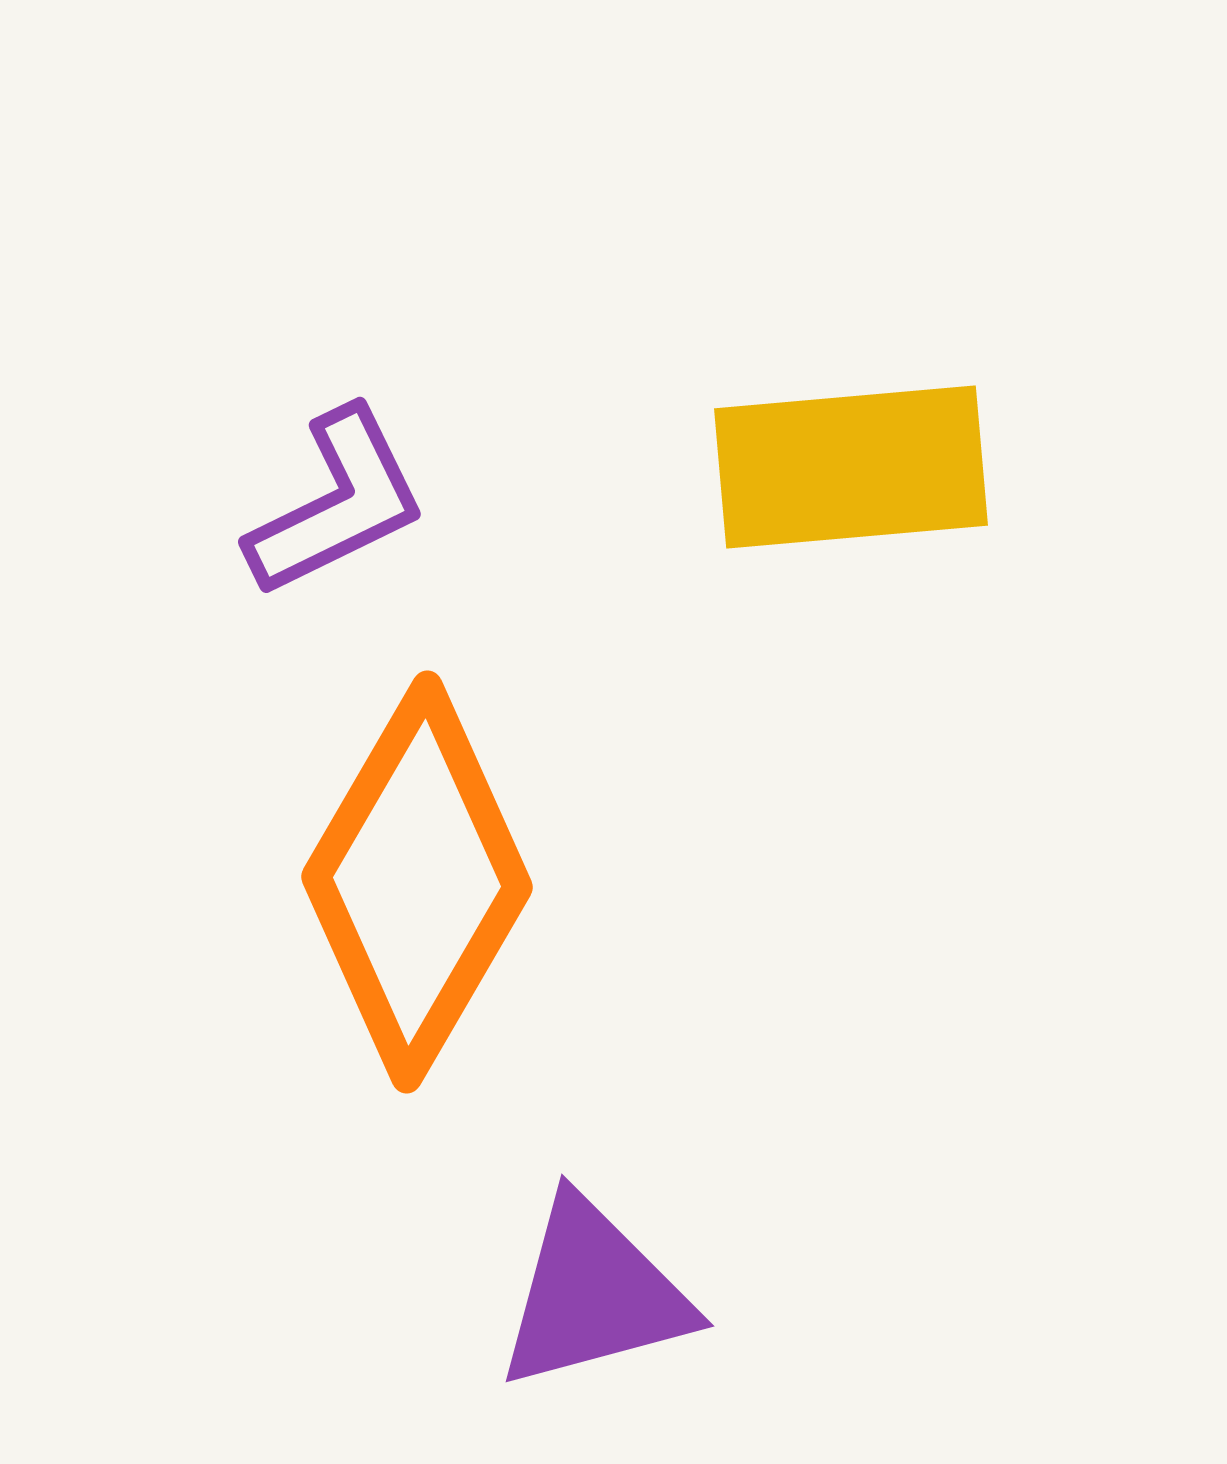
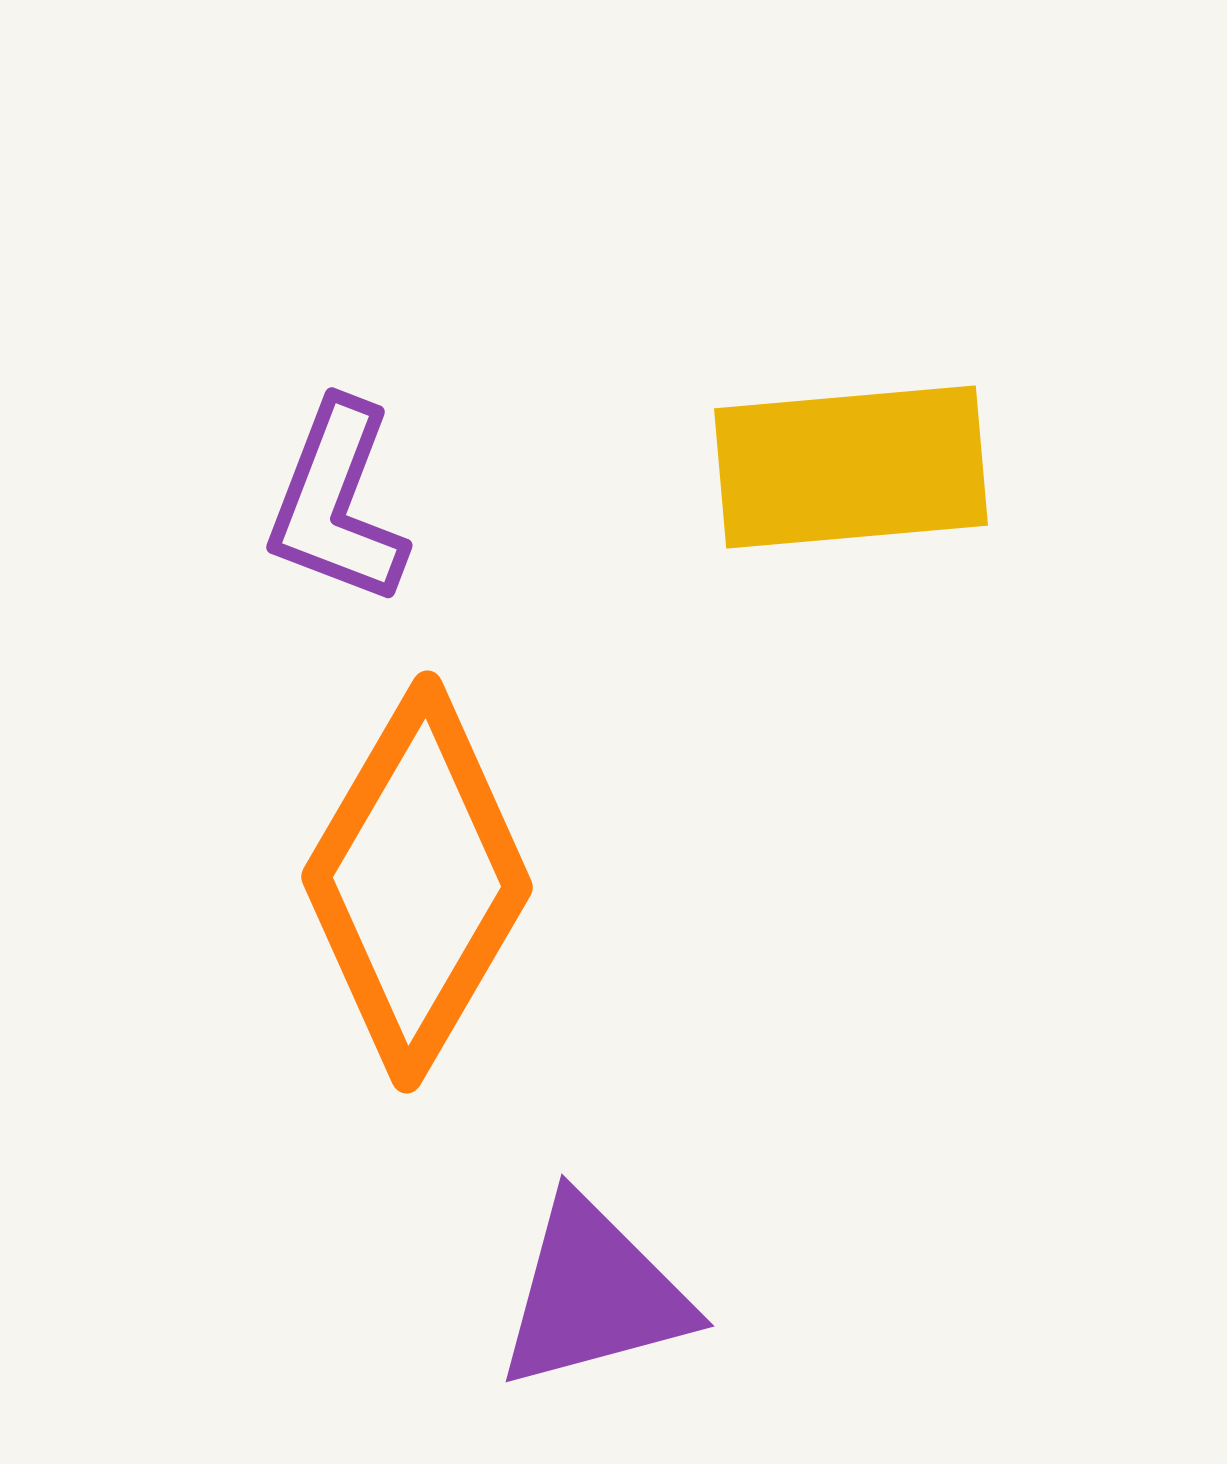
purple L-shape: rotated 137 degrees clockwise
